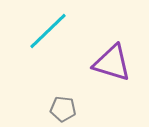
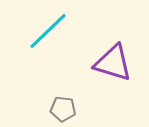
purple triangle: moved 1 px right
